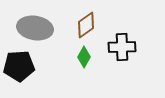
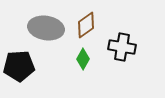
gray ellipse: moved 11 px right
black cross: rotated 12 degrees clockwise
green diamond: moved 1 px left, 2 px down
